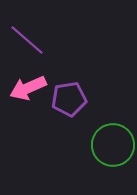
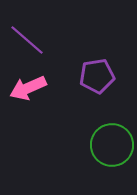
purple pentagon: moved 28 px right, 23 px up
green circle: moved 1 px left
